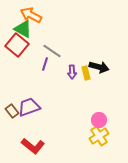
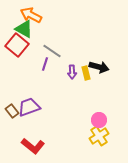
green triangle: moved 1 px right
